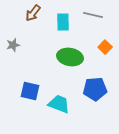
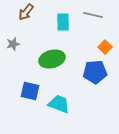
brown arrow: moved 7 px left, 1 px up
gray star: moved 1 px up
green ellipse: moved 18 px left, 2 px down; rotated 25 degrees counterclockwise
blue pentagon: moved 17 px up
